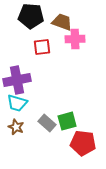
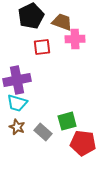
black pentagon: rotated 30 degrees counterclockwise
gray rectangle: moved 4 px left, 9 px down
brown star: moved 1 px right
